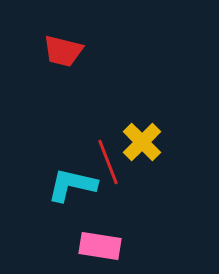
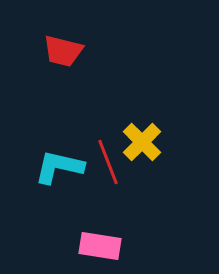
cyan L-shape: moved 13 px left, 18 px up
